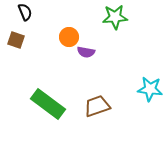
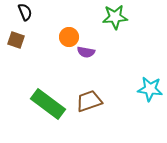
brown trapezoid: moved 8 px left, 5 px up
